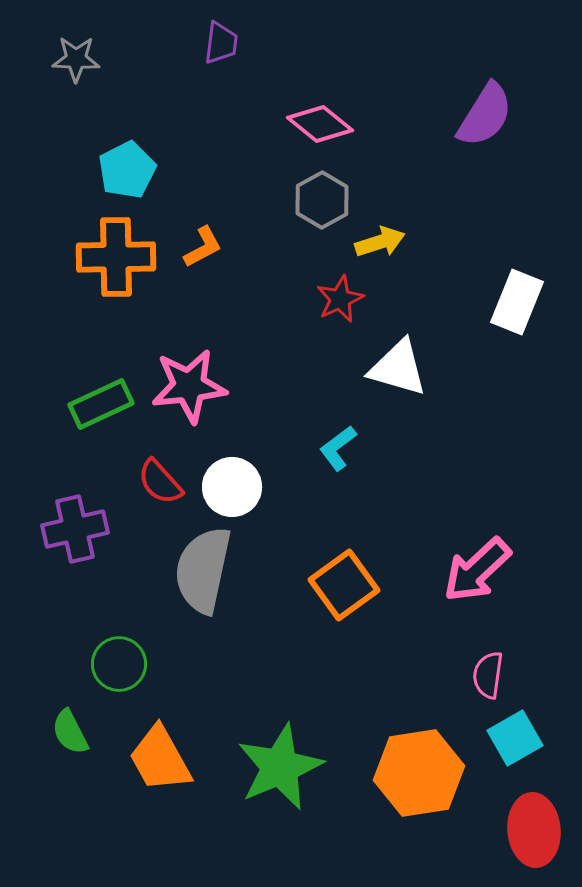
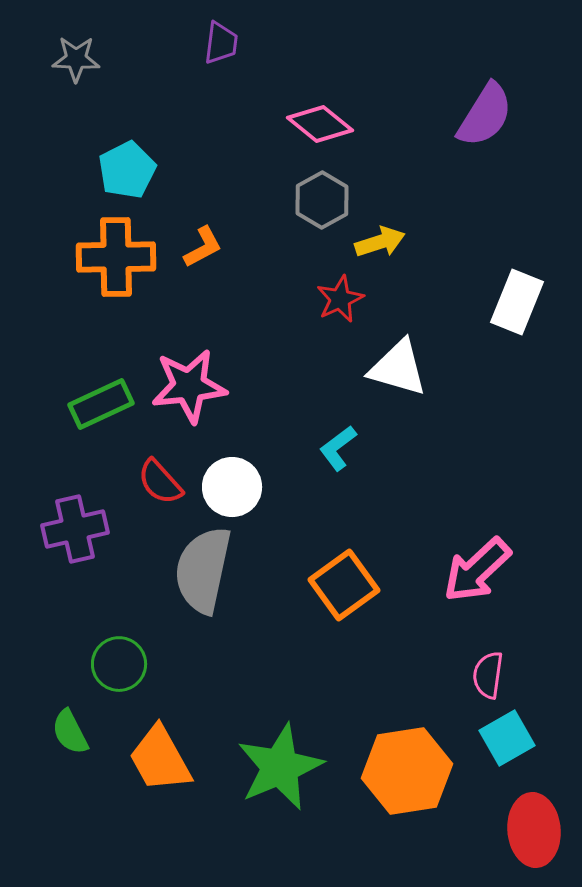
cyan square: moved 8 px left
orange hexagon: moved 12 px left, 2 px up
